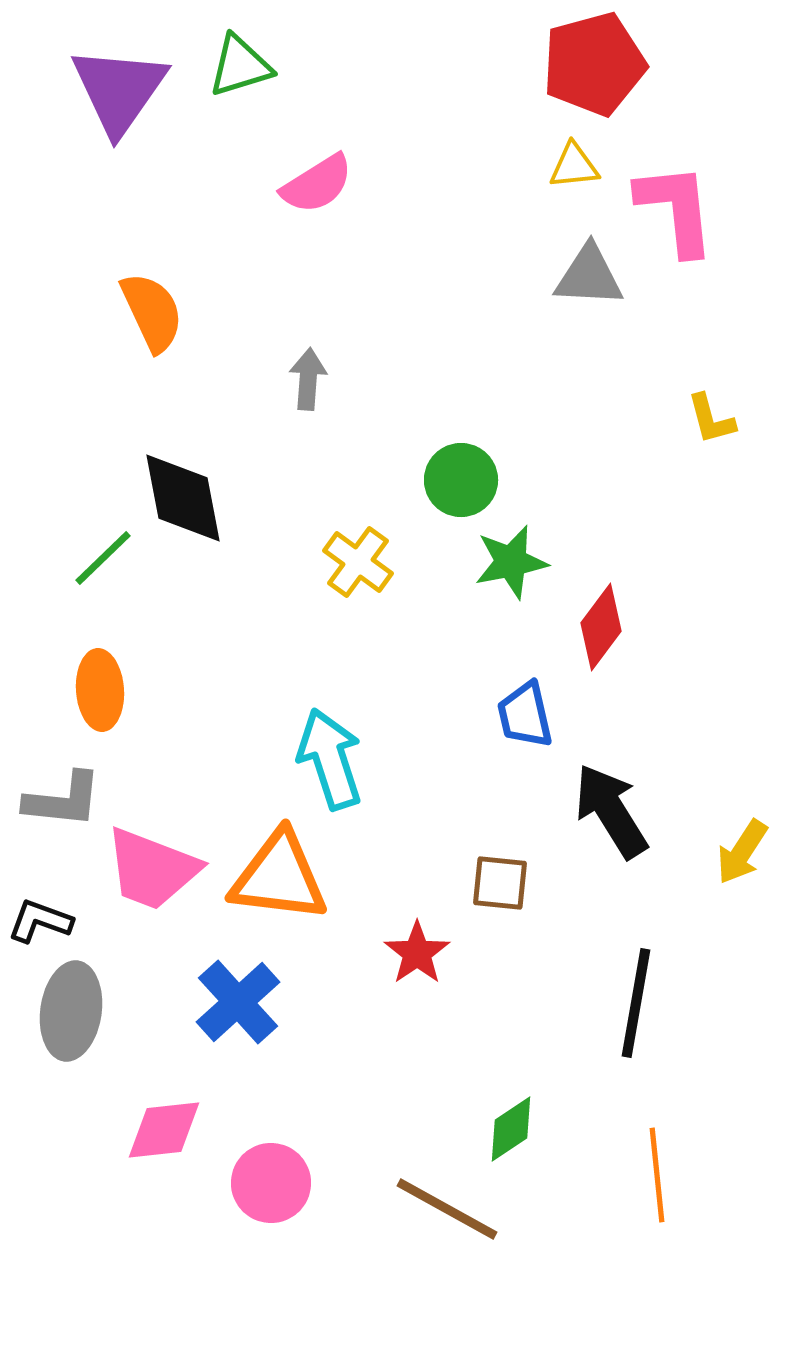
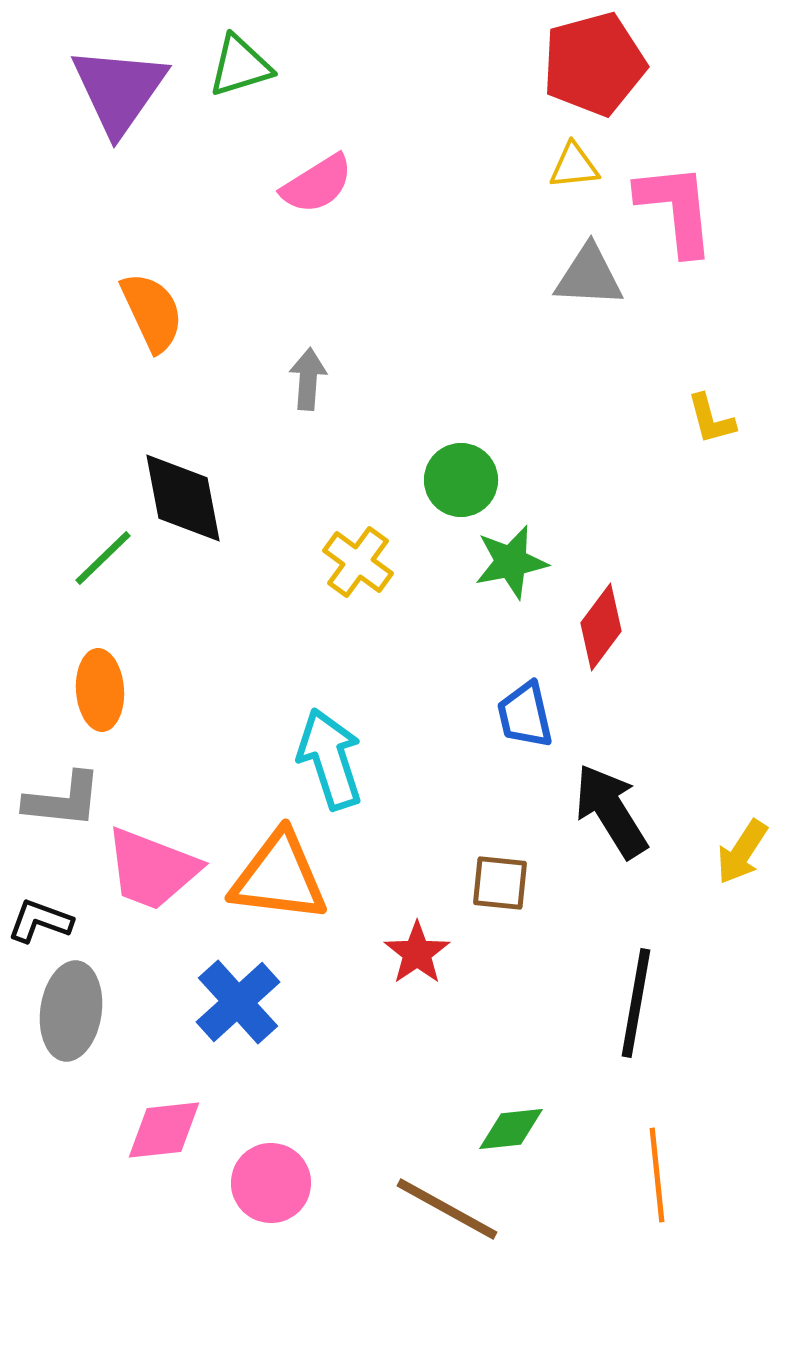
green diamond: rotated 28 degrees clockwise
